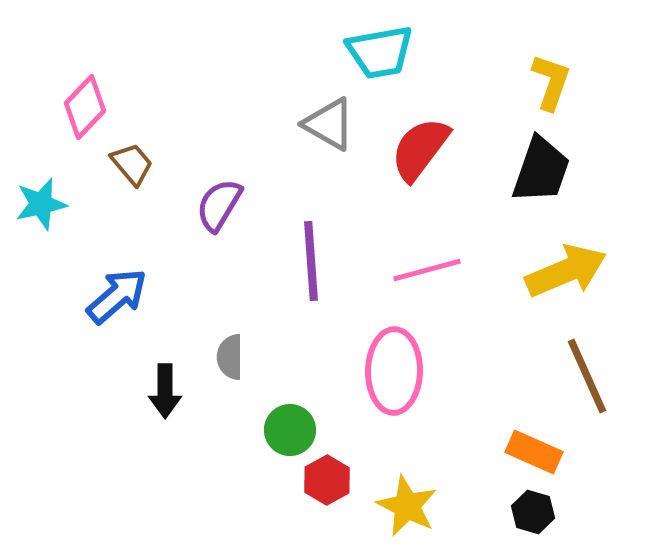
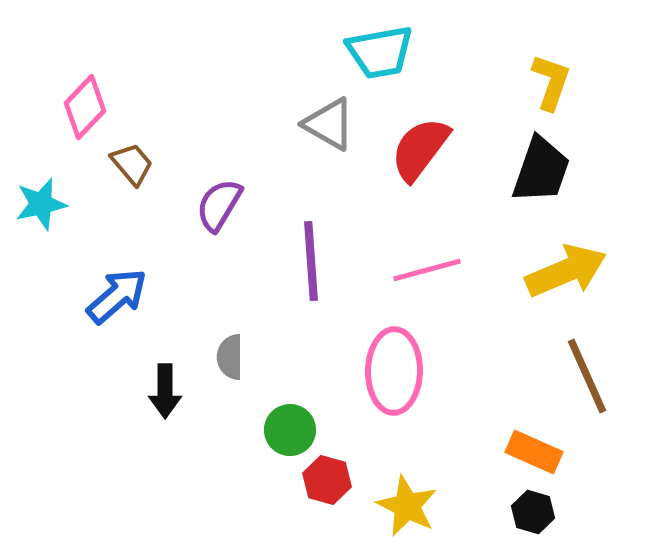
red hexagon: rotated 15 degrees counterclockwise
